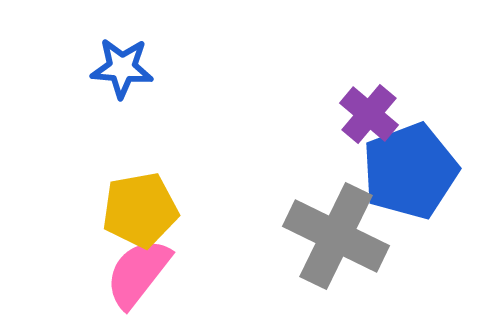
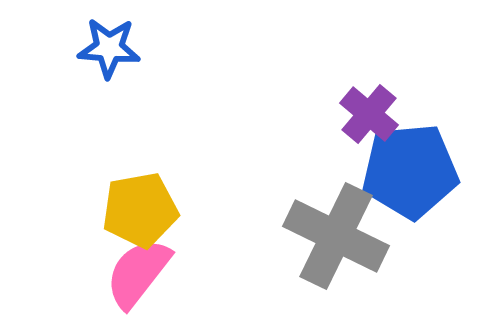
blue star: moved 13 px left, 20 px up
blue pentagon: rotated 16 degrees clockwise
